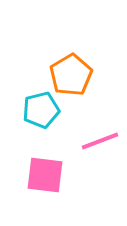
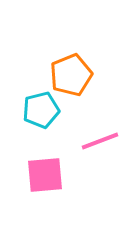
orange pentagon: rotated 9 degrees clockwise
pink square: rotated 12 degrees counterclockwise
